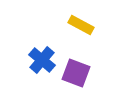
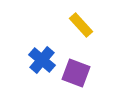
yellow rectangle: rotated 20 degrees clockwise
